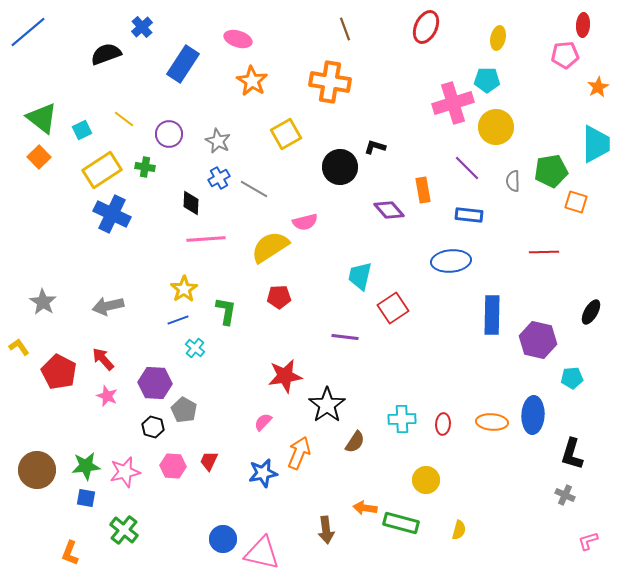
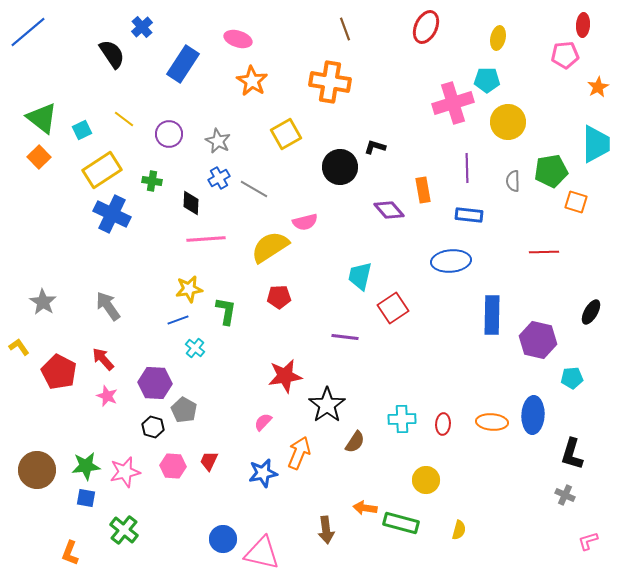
black semicircle at (106, 54): moved 6 px right; rotated 76 degrees clockwise
yellow circle at (496, 127): moved 12 px right, 5 px up
green cross at (145, 167): moved 7 px right, 14 px down
purple line at (467, 168): rotated 44 degrees clockwise
yellow star at (184, 289): moved 5 px right; rotated 24 degrees clockwise
gray arrow at (108, 306): rotated 68 degrees clockwise
